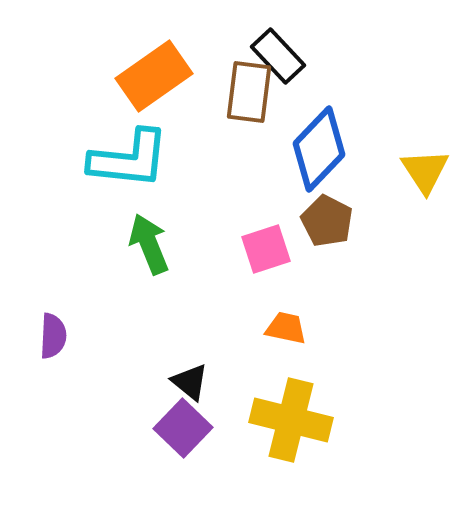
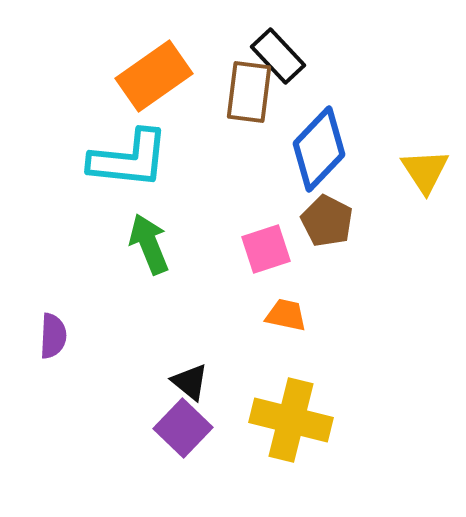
orange trapezoid: moved 13 px up
